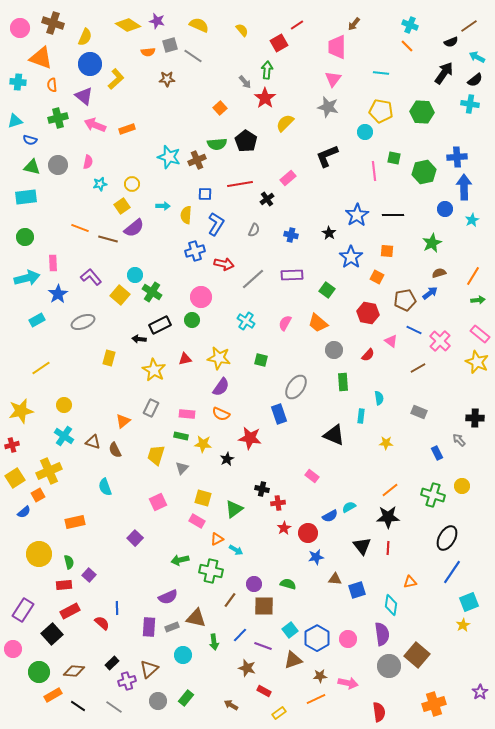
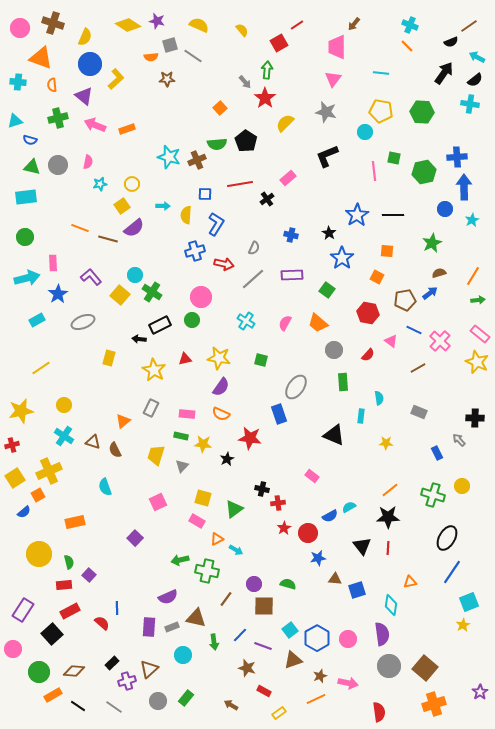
orange semicircle at (148, 52): moved 3 px right, 5 px down
gray star at (328, 107): moved 2 px left, 5 px down
gray semicircle at (254, 230): moved 18 px down
blue star at (351, 257): moved 9 px left, 1 px down
gray triangle at (182, 468): moved 2 px up
blue star at (316, 557): moved 2 px right, 1 px down
green cross at (211, 571): moved 4 px left
brown line at (230, 600): moved 4 px left, 1 px up
brown square at (417, 655): moved 8 px right, 13 px down
brown star at (320, 676): rotated 16 degrees counterclockwise
